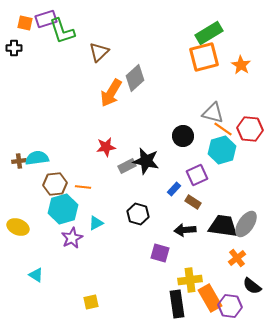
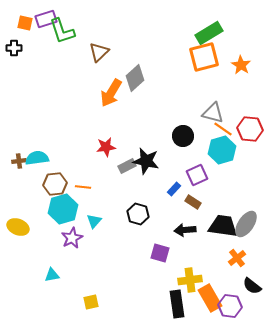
cyan triangle at (96, 223): moved 2 px left, 2 px up; rotated 21 degrees counterclockwise
cyan triangle at (36, 275): moved 16 px right; rotated 42 degrees counterclockwise
